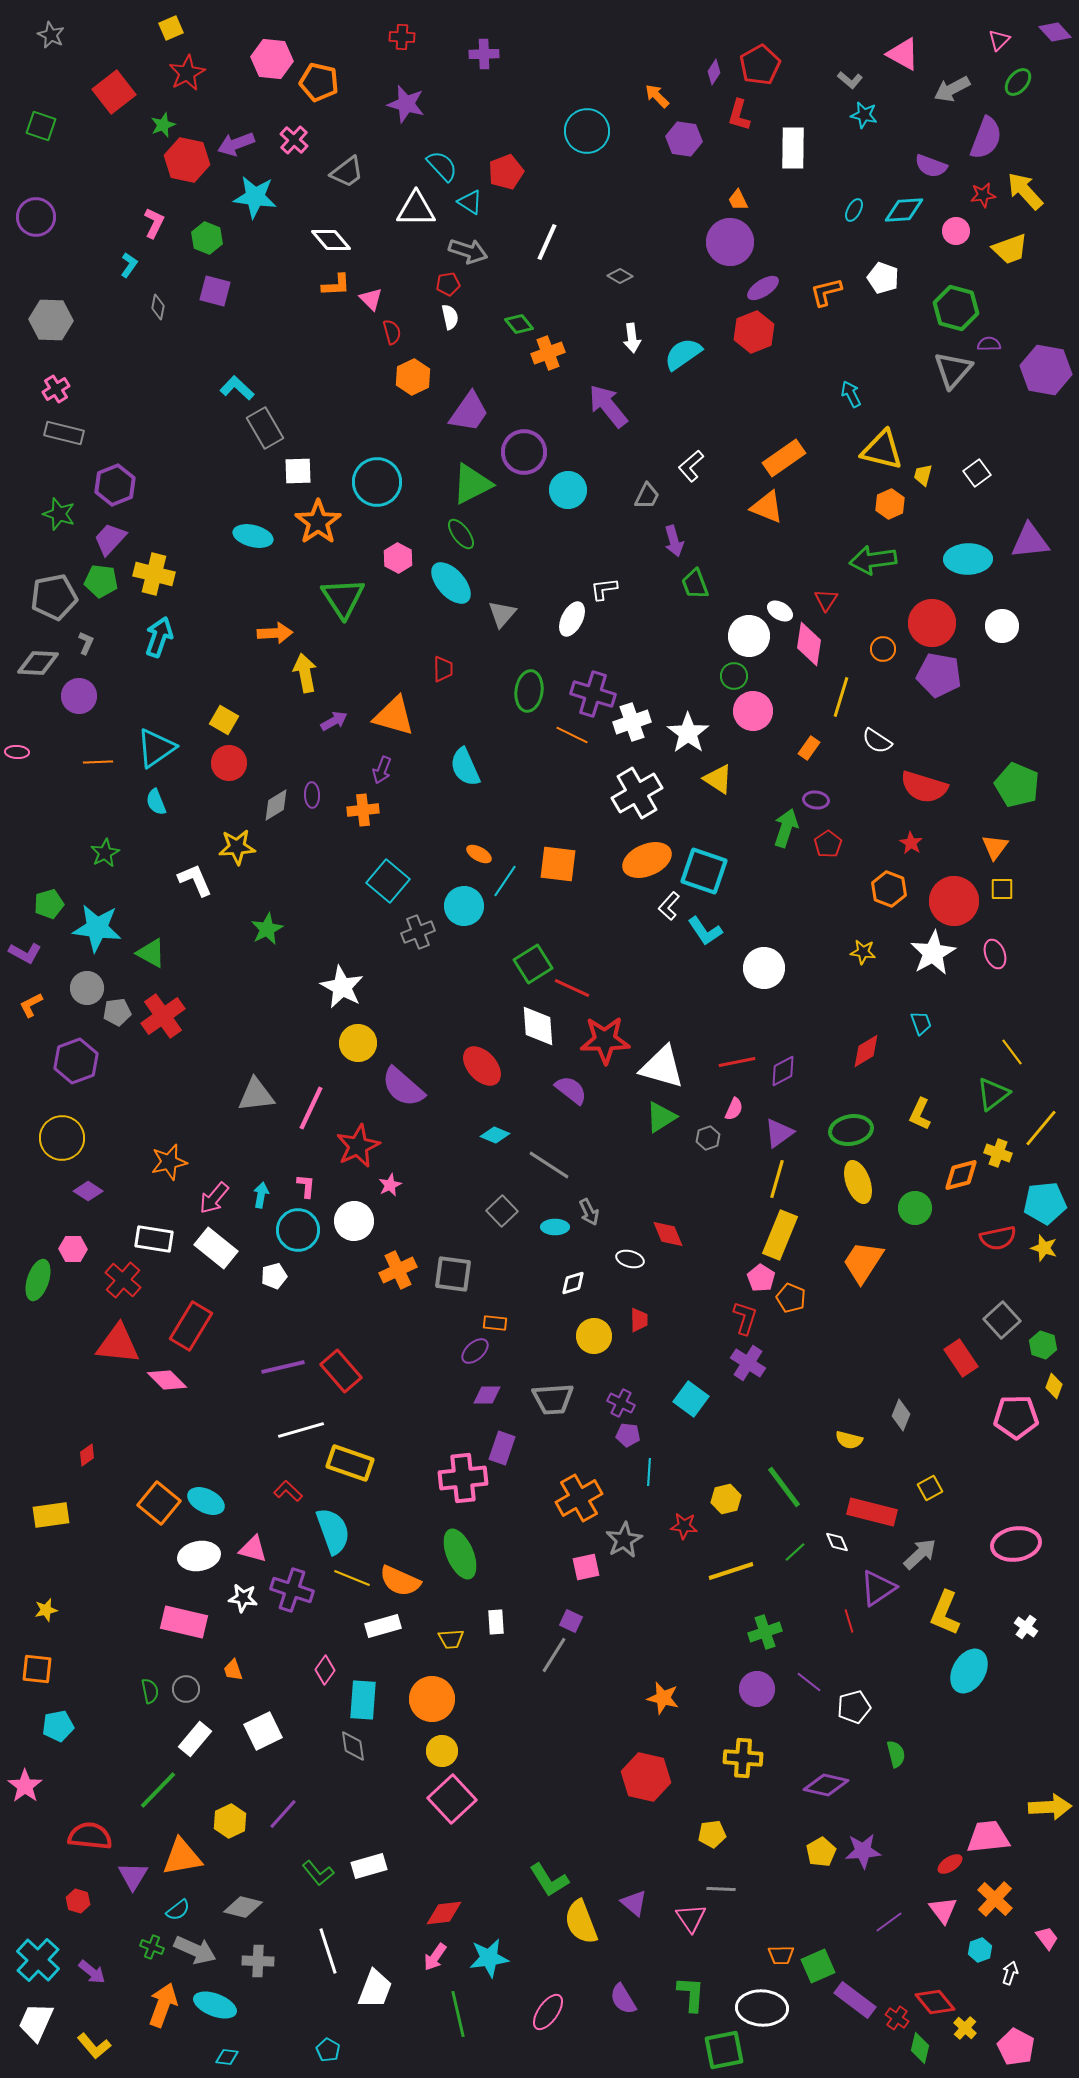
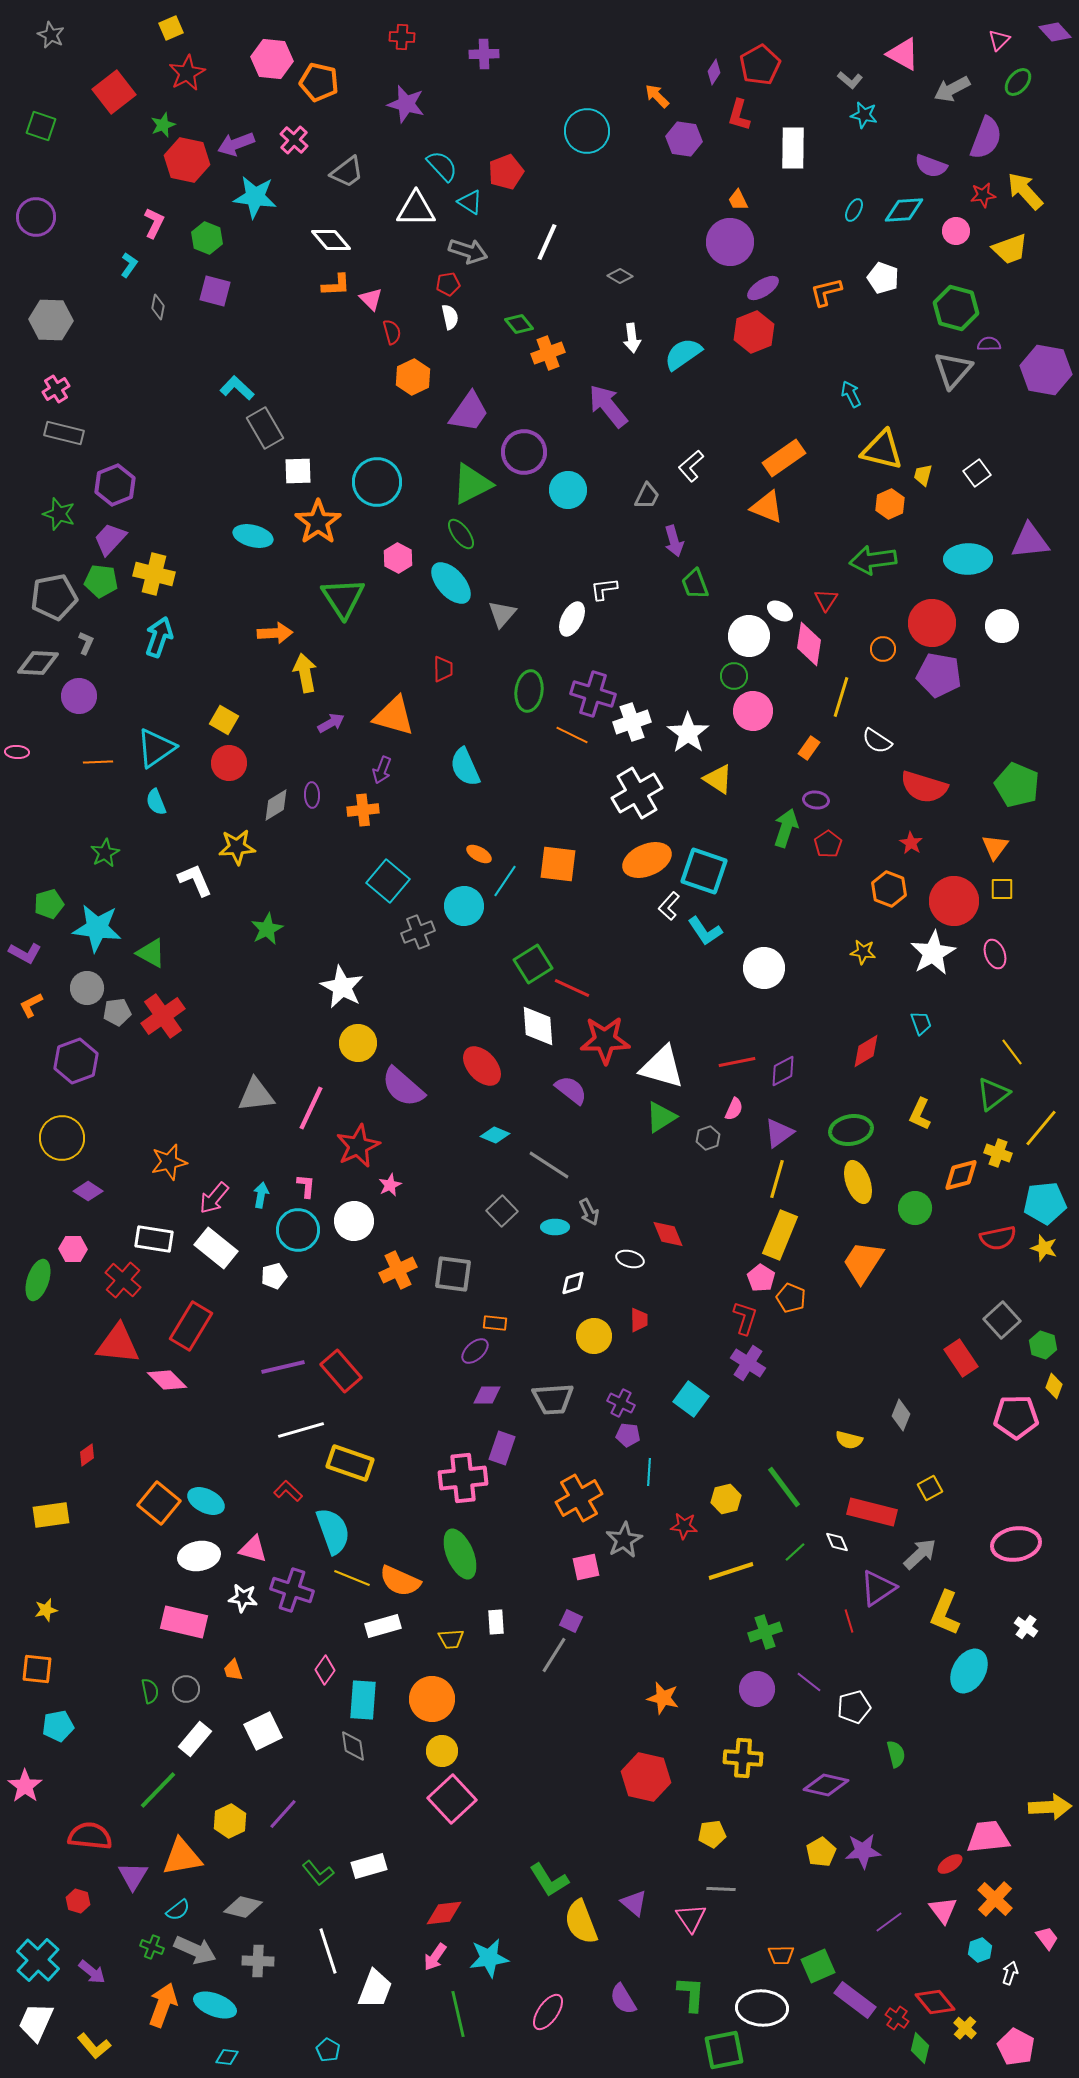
purple arrow at (334, 721): moved 3 px left, 2 px down
